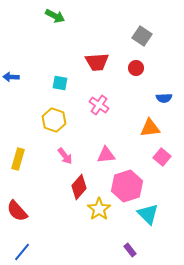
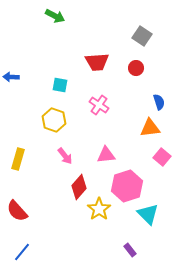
cyan square: moved 2 px down
blue semicircle: moved 5 px left, 4 px down; rotated 105 degrees counterclockwise
